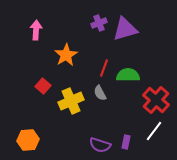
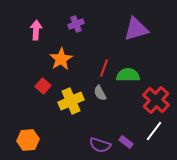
purple cross: moved 23 px left, 1 px down
purple triangle: moved 11 px right
orange star: moved 5 px left, 4 px down
purple rectangle: rotated 64 degrees counterclockwise
